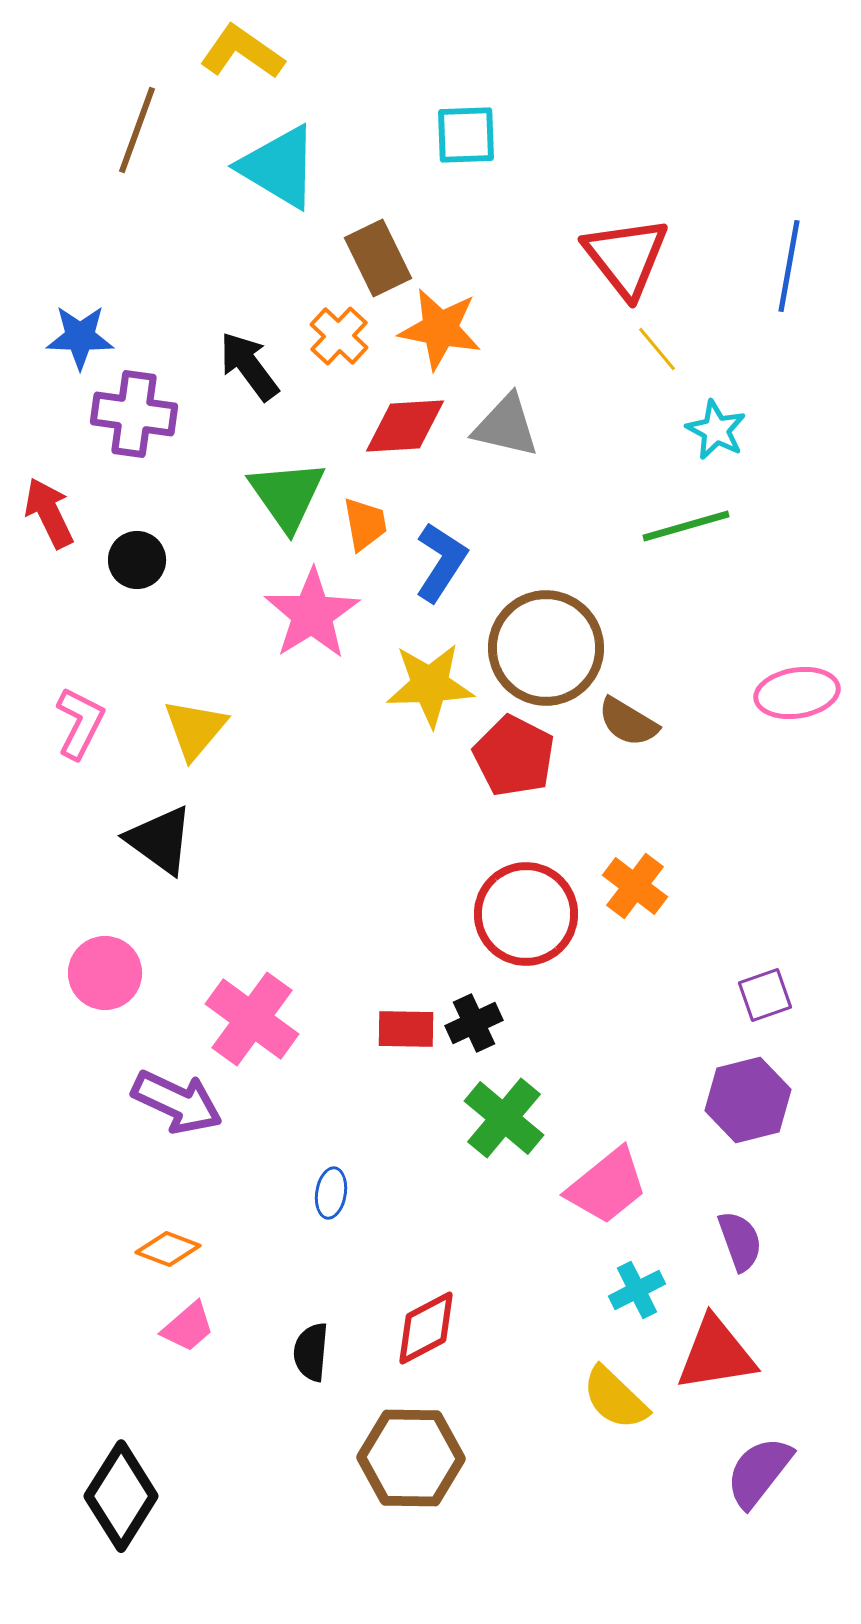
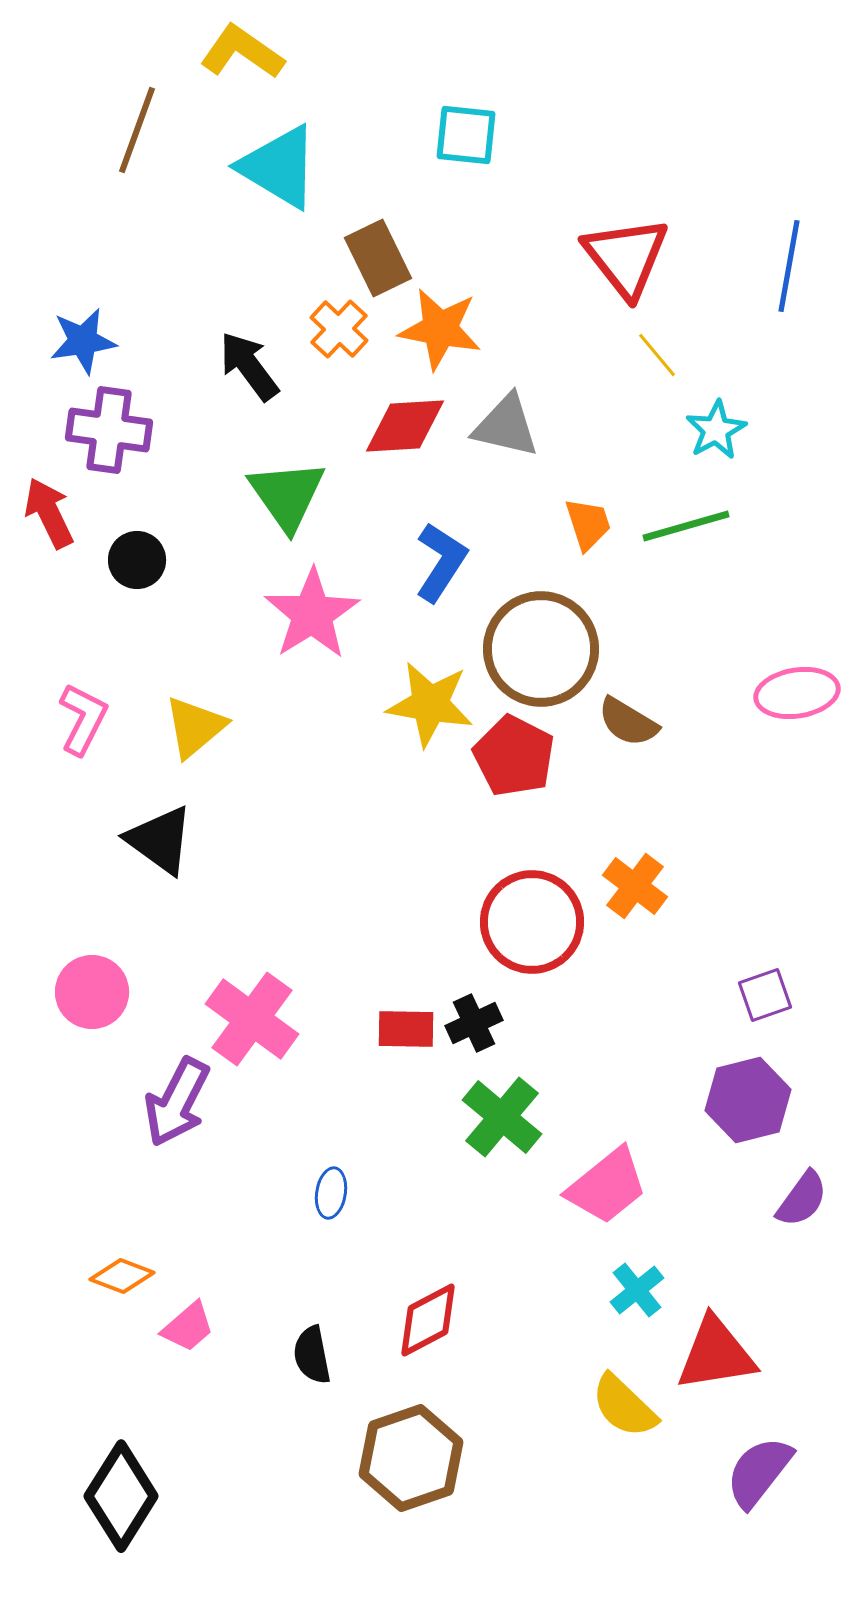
cyan square at (466, 135): rotated 8 degrees clockwise
orange cross at (339, 336): moved 7 px up
blue star at (80, 337): moved 3 px right, 4 px down; rotated 10 degrees counterclockwise
yellow line at (657, 349): moved 6 px down
purple cross at (134, 414): moved 25 px left, 16 px down
cyan star at (716, 430): rotated 16 degrees clockwise
orange trapezoid at (365, 524): moved 223 px right; rotated 8 degrees counterclockwise
brown circle at (546, 648): moved 5 px left, 1 px down
yellow star at (430, 685): moved 19 px down; rotated 12 degrees clockwise
pink L-shape at (80, 723): moved 3 px right, 4 px up
yellow triangle at (195, 729): moved 2 px up; rotated 10 degrees clockwise
red circle at (526, 914): moved 6 px right, 8 px down
pink circle at (105, 973): moved 13 px left, 19 px down
purple arrow at (177, 1102): rotated 92 degrees clockwise
green cross at (504, 1118): moved 2 px left, 1 px up
purple semicircle at (740, 1241): moved 62 px right, 42 px up; rotated 56 degrees clockwise
orange diamond at (168, 1249): moved 46 px left, 27 px down
cyan cross at (637, 1290): rotated 12 degrees counterclockwise
red diamond at (426, 1328): moved 2 px right, 8 px up
black semicircle at (311, 1352): moved 1 px right, 3 px down; rotated 16 degrees counterclockwise
yellow semicircle at (615, 1398): moved 9 px right, 8 px down
brown hexagon at (411, 1458): rotated 20 degrees counterclockwise
